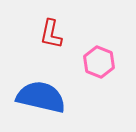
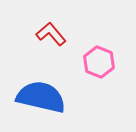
red L-shape: rotated 128 degrees clockwise
